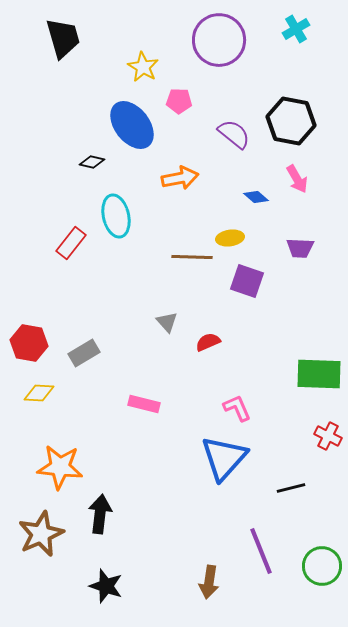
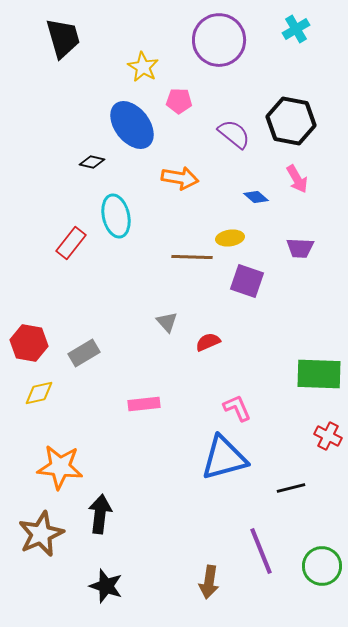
orange arrow: rotated 21 degrees clockwise
yellow diamond: rotated 16 degrees counterclockwise
pink rectangle: rotated 20 degrees counterclockwise
blue triangle: rotated 33 degrees clockwise
